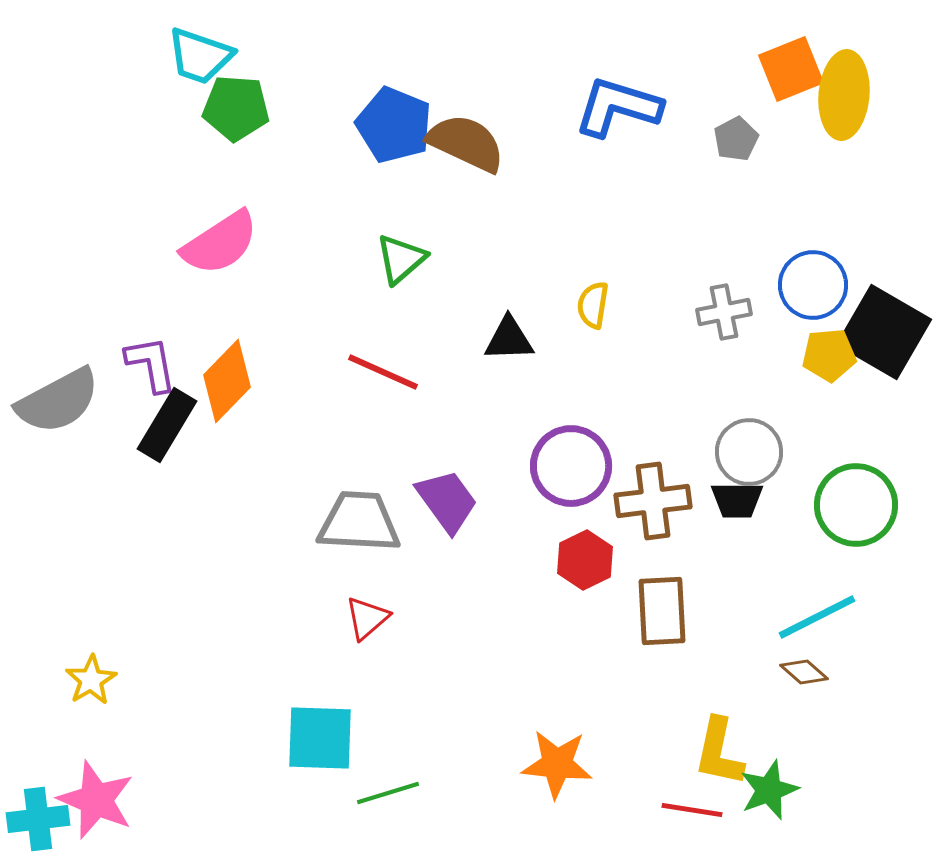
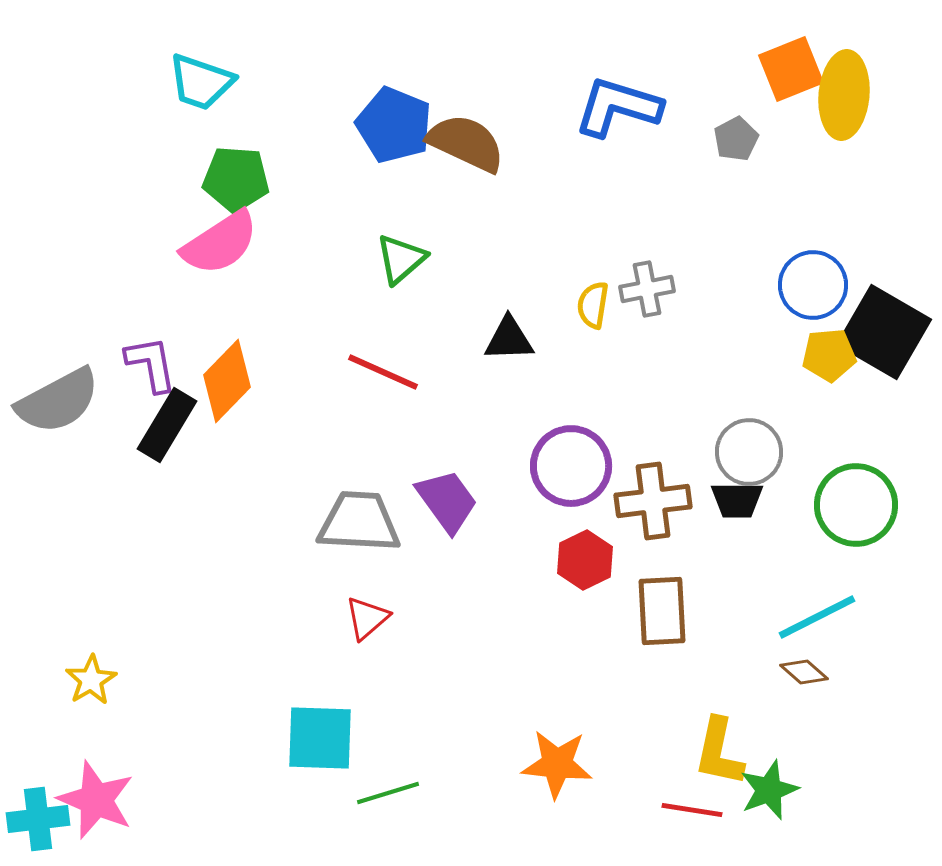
cyan trapezoid at (200, 56): moved 1 px right, 26 px down
green pentagon at (236, 108): moved 71 px down
gray cross at (724, 312): moved 77 px left, 23 px up
